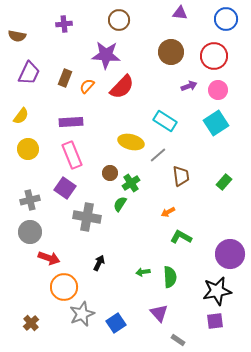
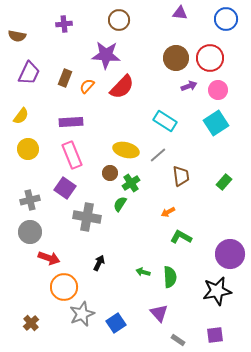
brown circle at (171, 52): moved 5 px right, 6 px down
red circle at (214, 56): moved 4 px left, 2 px down
yellow ellipse at (131, 142): moved 5 px left, 8 px down
green arrow at (143, 272): rotated 24 degrees clockwise
purple square at (215, 321): moved 14 px down
